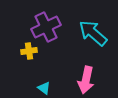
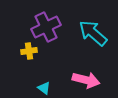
pink arrow: rotated 88 degrees counterclockwise
